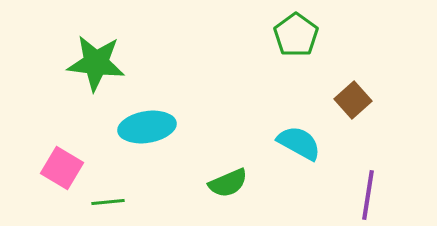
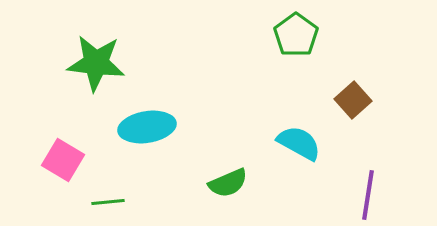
pink square: moved 1 px right, 8 px up
